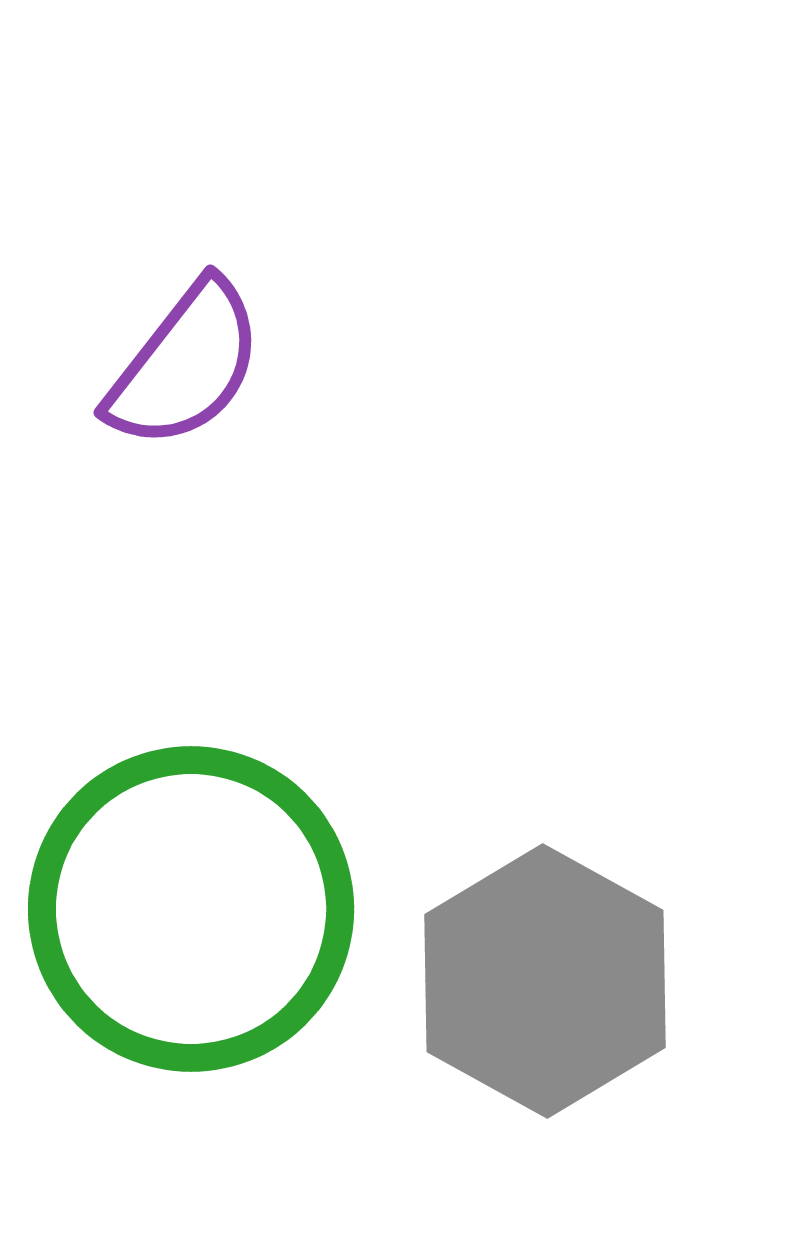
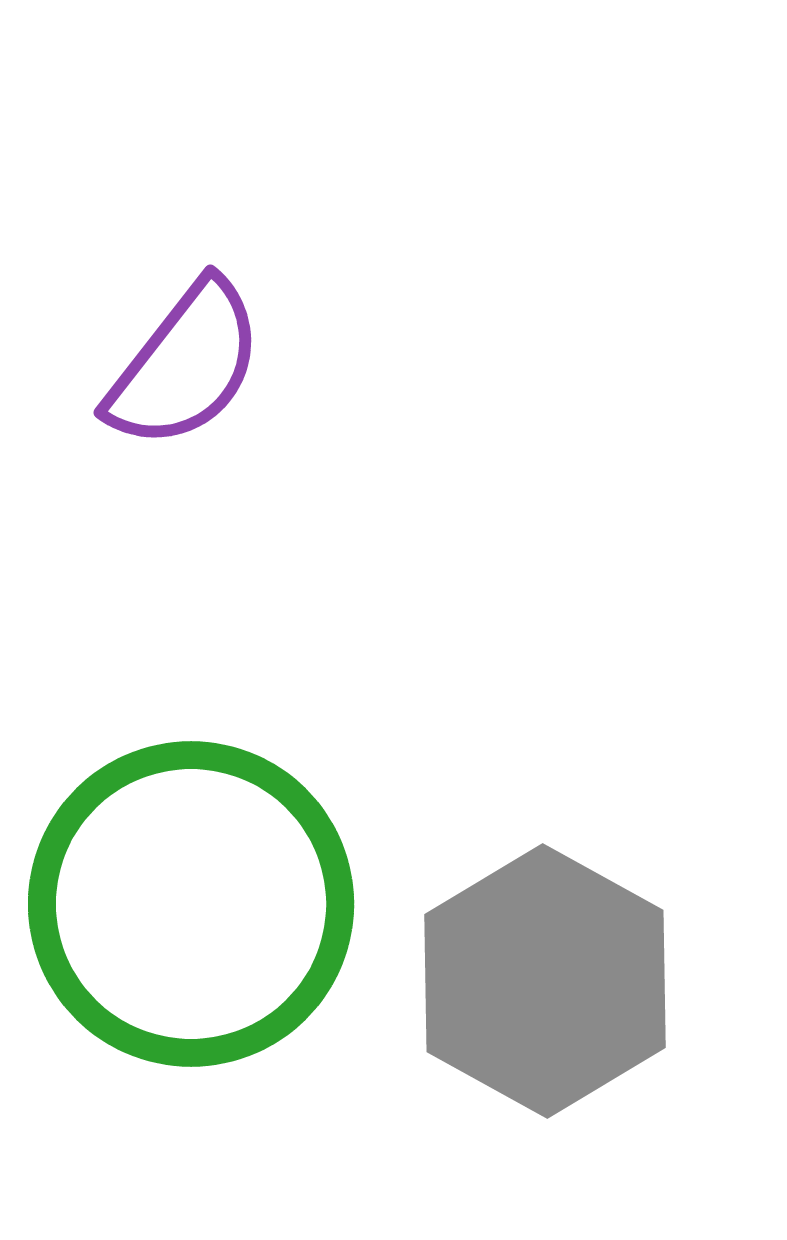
green circle: moved 5 px up
